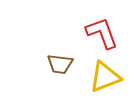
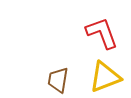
brown trapezoid: moved 2 px left, 16 px down; rotated 92 degrees clockwise
